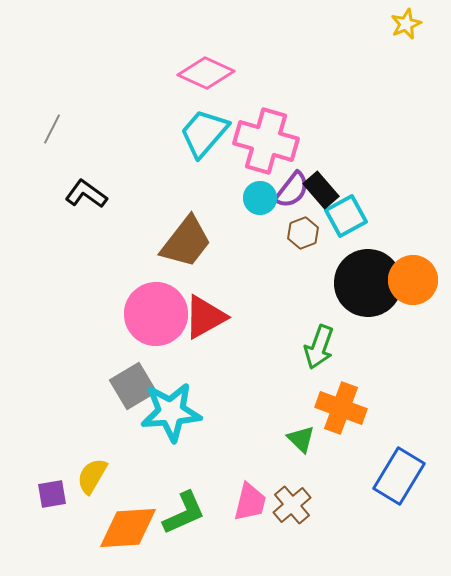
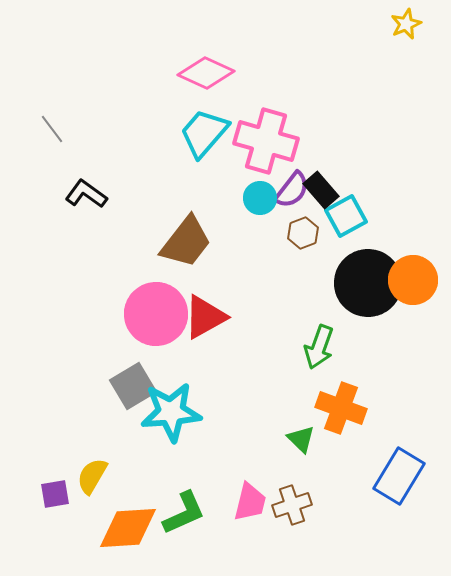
gray line: rotated 64 degrees counterclockwise
purple square: moved 3 px right
brown cross: rotated 21 degrees clockwise
